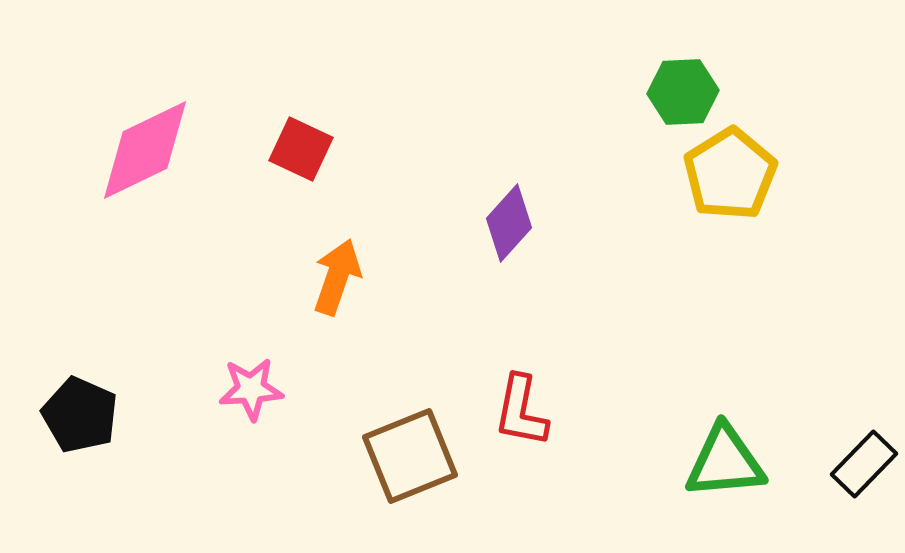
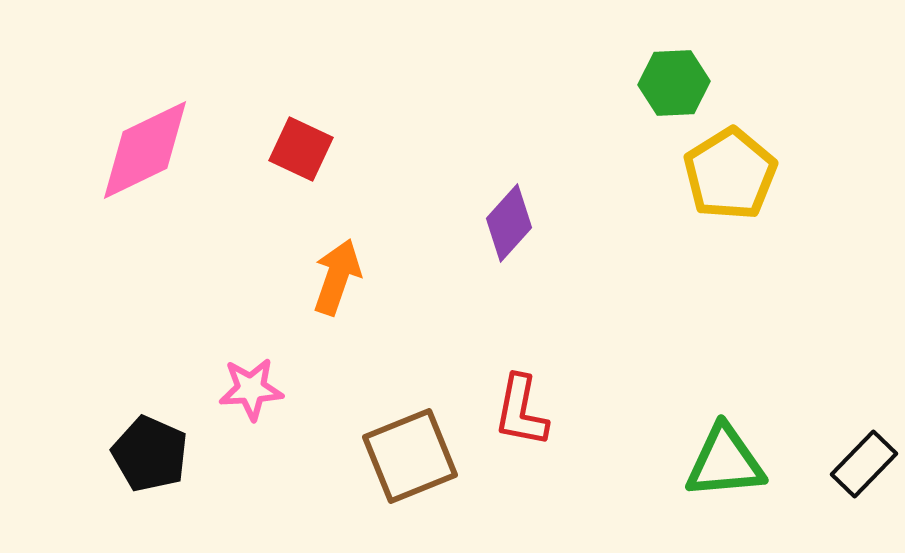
green hexagon: moved 9 px left, 9 px up
black pentagon: moved 70 px right, 39 px down
